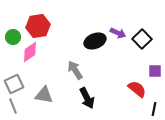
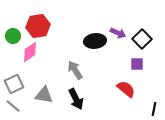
green circle: moved 1 px up
black ellipse: rotated 15 degrees clockwise
purple square: moved 18 px left, 7 px up
red semicircle: moved 11 px left
black arrow: moved 11 px left, 1 px down
gray line: rotated 28 degrees counterclockwise
